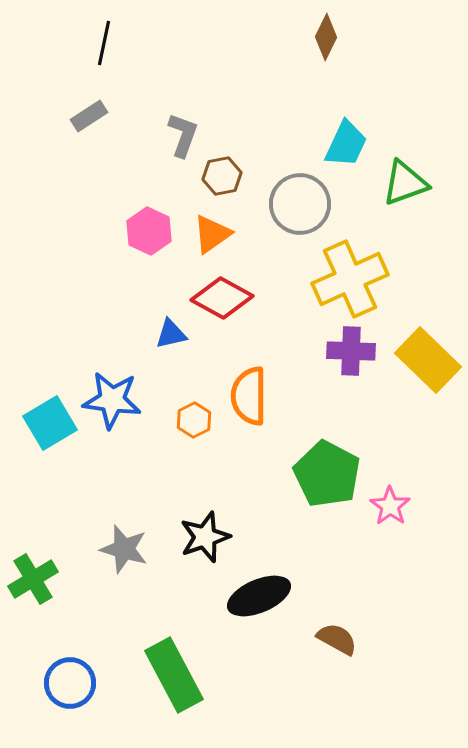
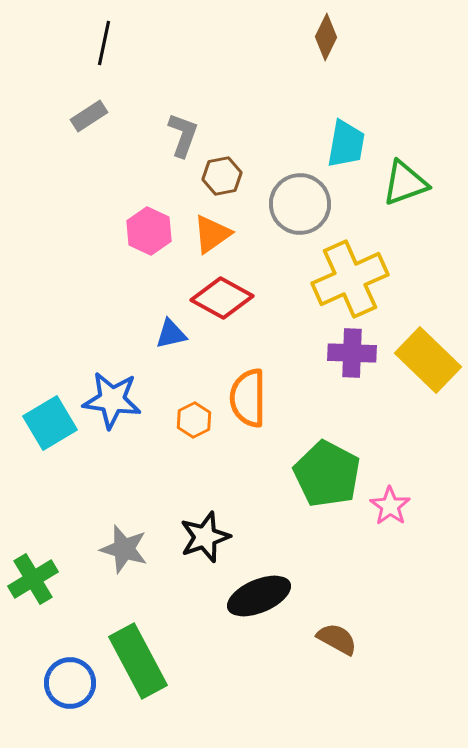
cyan trapezoid: rotated 15 degrees counterclockwise
purple cross: moved 1 px right, 2 px down
orange semicircle: moved 1 px left, 2 px down
green rectangle: moved 36 px left, 14 px up
